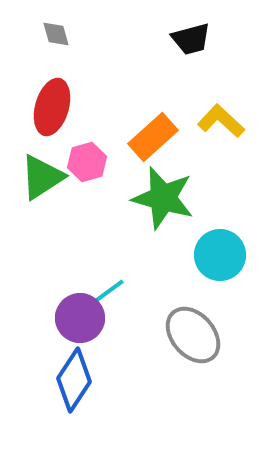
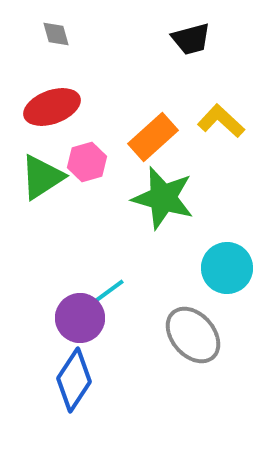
red ellipse: rotated 54 degrees clockwise
cyan circle: moved 7 px right, 13 px down
